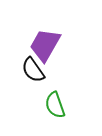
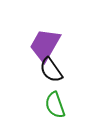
black semicircle: moved 18 px right
